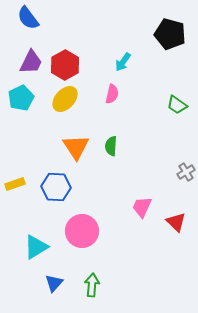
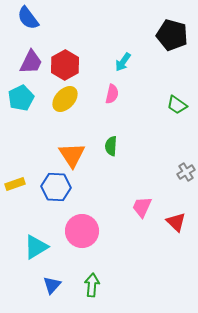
black pentagon: moved 2 px right, 1 px down
orange triangle: moved 4 px left, 8 px down
blue triangle: moved 2 px left, 2 px down
